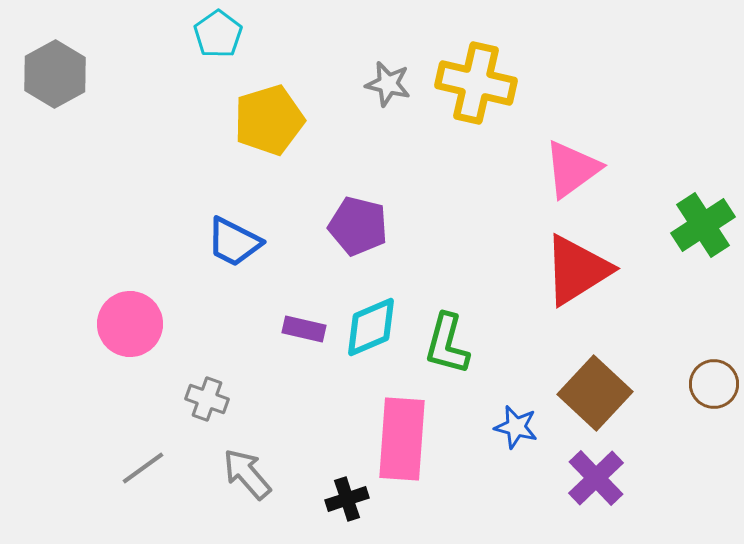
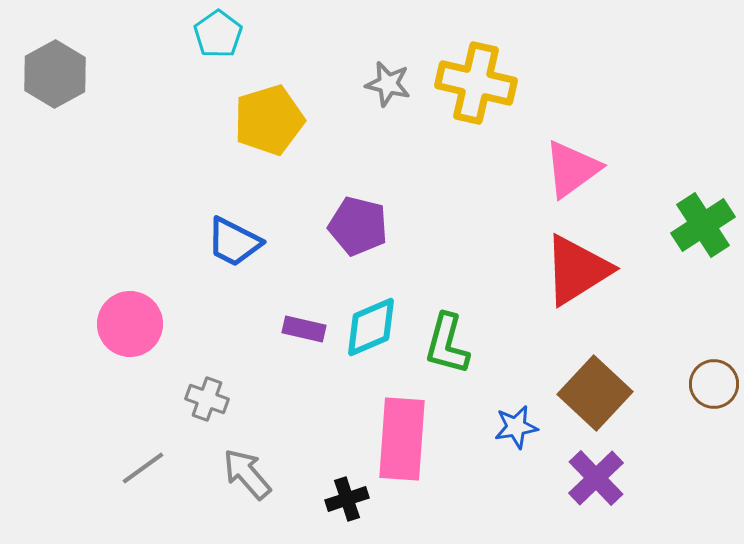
blue star: rotated 24 degrees counterclockwise
